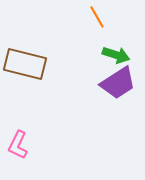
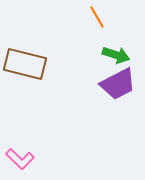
purple trapezoid: moved 1 px down; rotated 6 degrees clockwise
pink L-shape: moved 2 px right, 14 px down; rotated 72 degrees counterclockwise
